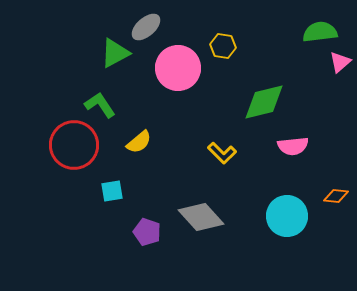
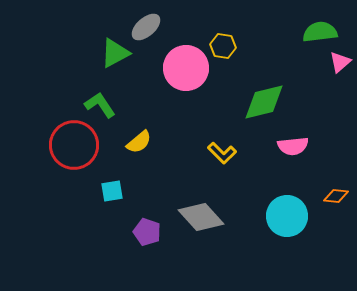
pink circle: moved 8 px right
